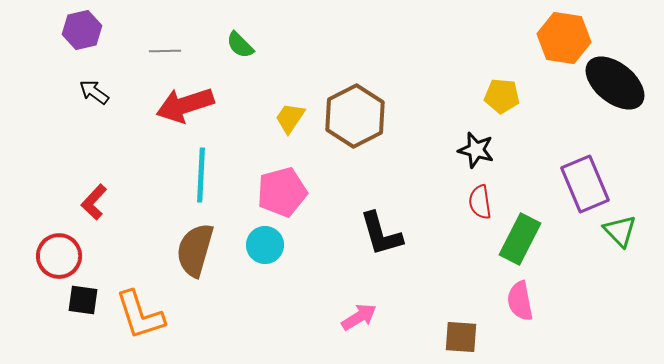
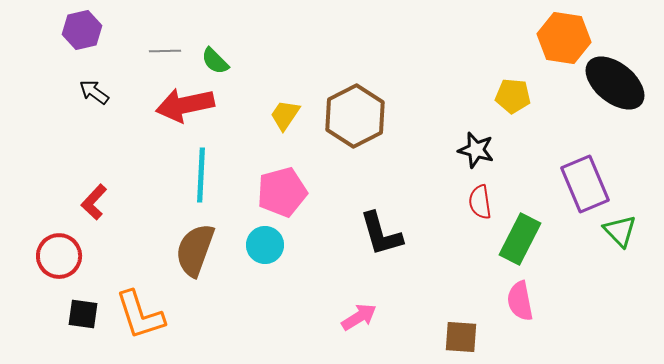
green semicircle: moved 25 px left, 16 px down
yellow pentagon: moved 11 px right
red arrow: rotated 6 degrees clockwise
yellow trapezoid: moved 5 px left, 3 px up
brown semicircle: rotated 4 degrees clockwise
black square: moved 14 px down
